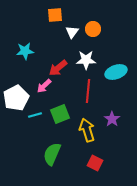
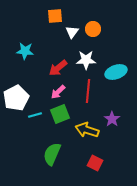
orange square: moved 1 px down
cyan star: rotated 12 degrees clockwise
pink arrow: moved 14 px right, 6 px down
yellow arrow: rotated 55 degrees counterclockwise
